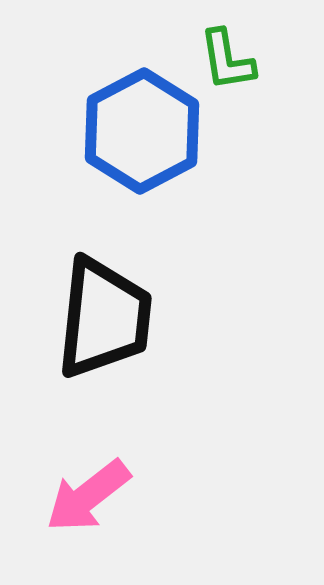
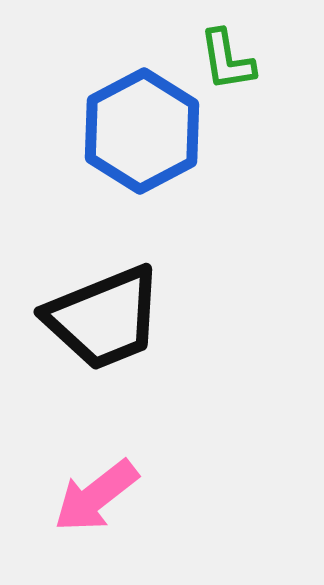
black trapezoid: rotated 62 degrees clockwise
pink arrow: moved 8 px right
